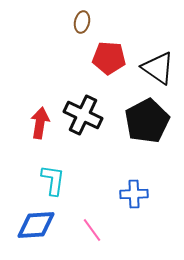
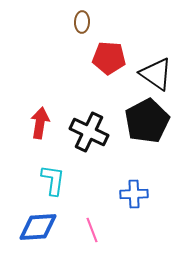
brown ellipse: rotated 10 degrees counterclockwise
black triangle: moved 2 px left, 6 px down
black cross: moved 6 px right, 17 px down
blue diamond: moved 2 px right, 2 px down
pink line: rotated 15 degrees clockwise
